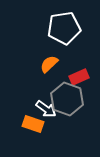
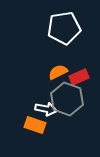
orange semicircle: moved 9 px right, 8 px down; rotated 18 degrees clockwise
white arrow: rotated 25 degrees counterclockwise
orange rectangle: moved 2 px right, 1 px down
